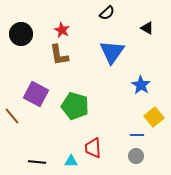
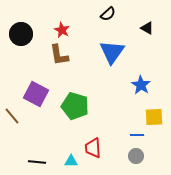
black semicircle: moved 1 px right, 1 px down
yellow square: rotated 36 degrees clockwise
